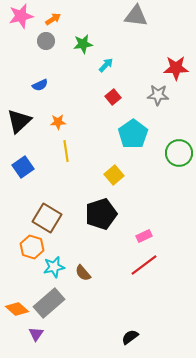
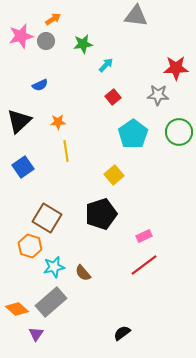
pink star: moved 20 px down
green circle: moved 21 px up
orange hexagon: moved 2 px left, 1 px up
gray rectangle: moved 2 px right, 1 px up
black semicircle: moved 8 px left, 4 px up
